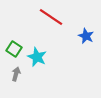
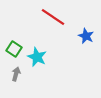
red line: moved 2 px right
